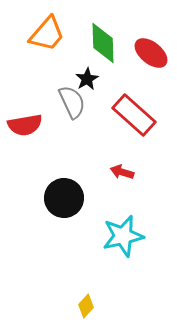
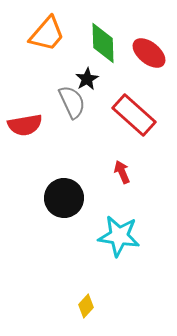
red ellipse: moved 2 px left
red arrow: rotated 50 degrees clockwise
cyan star: moved 4 px left; rotated 21 degrees clockwise
